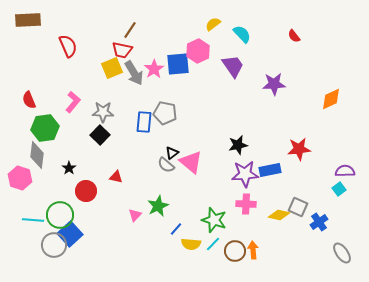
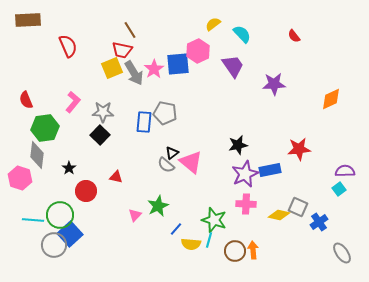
brown line at (130, 30): rotated 66 degrees counterclockwise
red semicircle at (29, 100): moved 3 px left
purple star at (245, 174): rotated 20 degrees counterclockwise
cyan line at (213, 244): moved 4 px left, 4 px up; rotated 28 degrees counterclockwise
